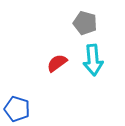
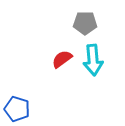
gray pentagon: rotated 15 degrees counterclockwise
red semicircle: moved 5 px right, 4 px up
